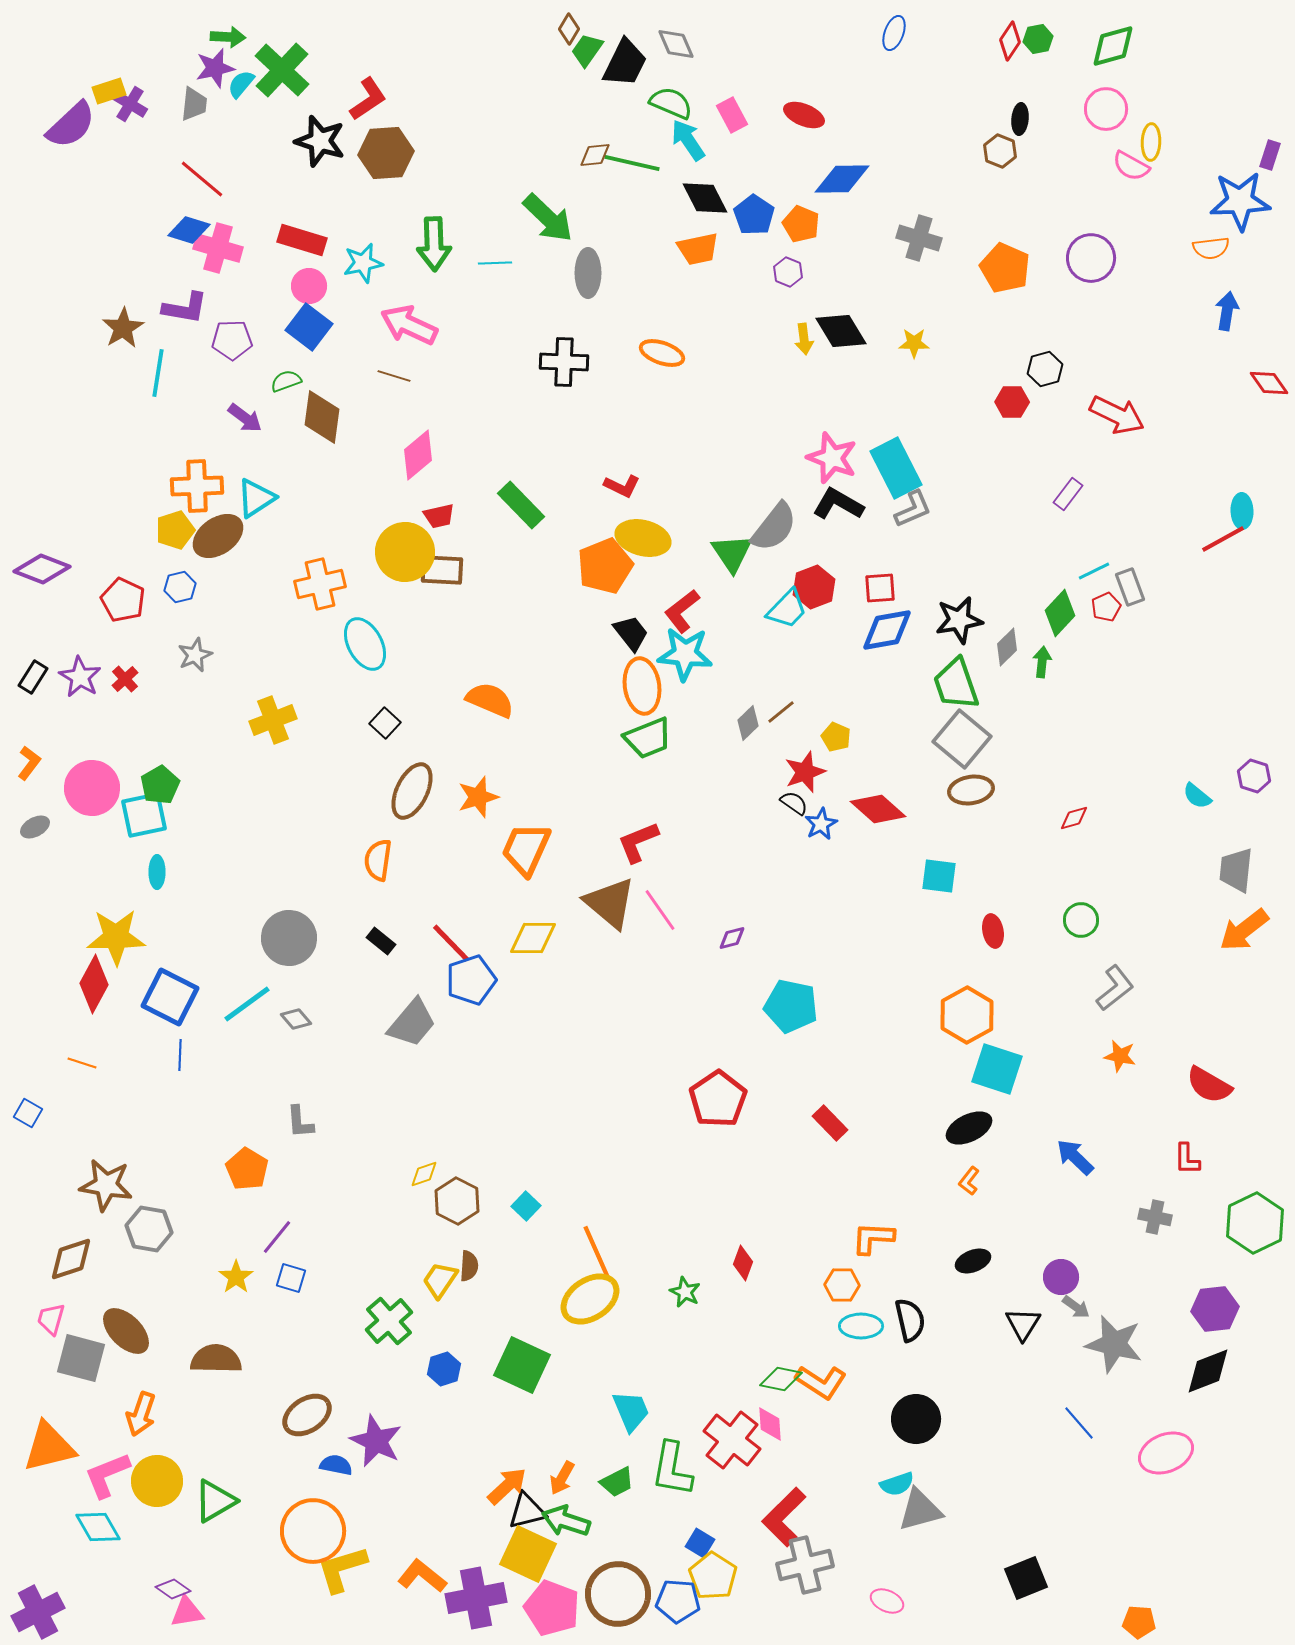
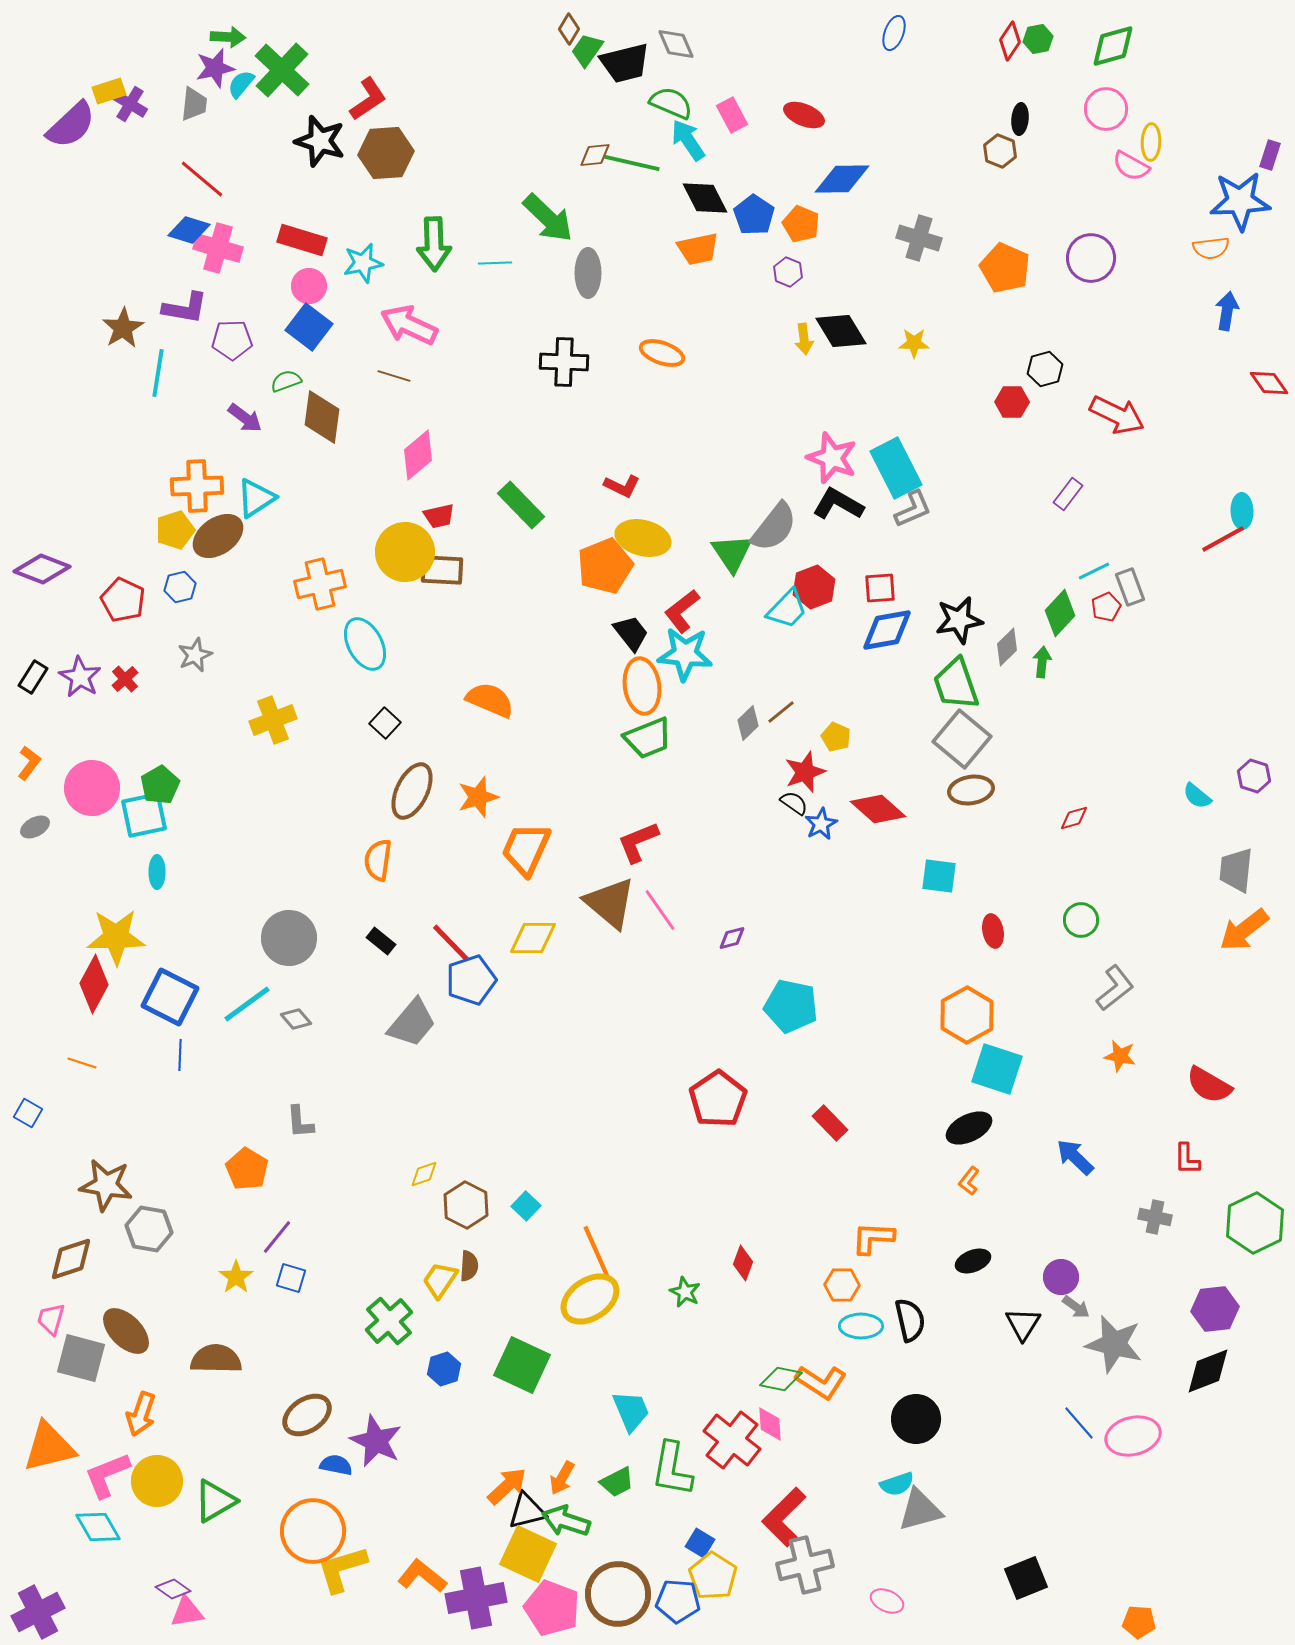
black trapezoid at (625, 63): rotated 50 degrees clockwise
brown hexagon at (457, 1201): moved 9 px right, 4 px down
pink ellipse at (1166, 1453): moved 33 px left, 17 px up; rotated 8 degrees clockwise
